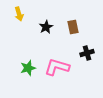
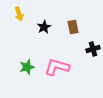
black star: moved 2 px left
black cross: moved 6 px right, 4 px up
green star: moved 1 px left, 1 px up
